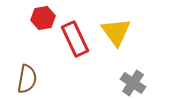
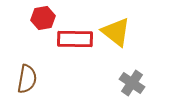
yellow triangle: rotated 16 degrees counterclockwise
red rectangle: rotated 64 degrees counterclockwise
gray cross: moved 1 px left
